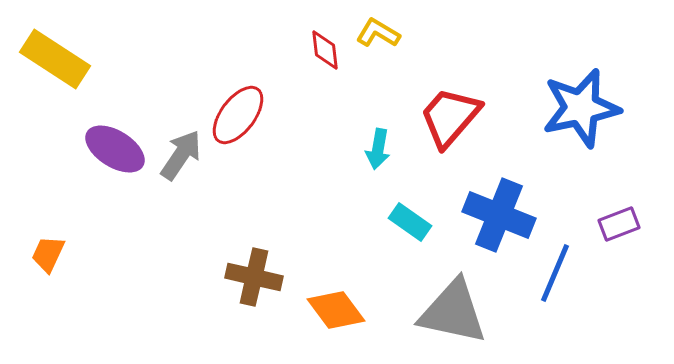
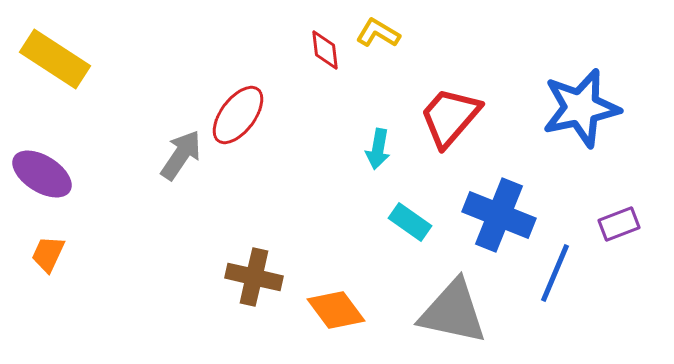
purple ellipse: moved 73 px left, 25 px down
